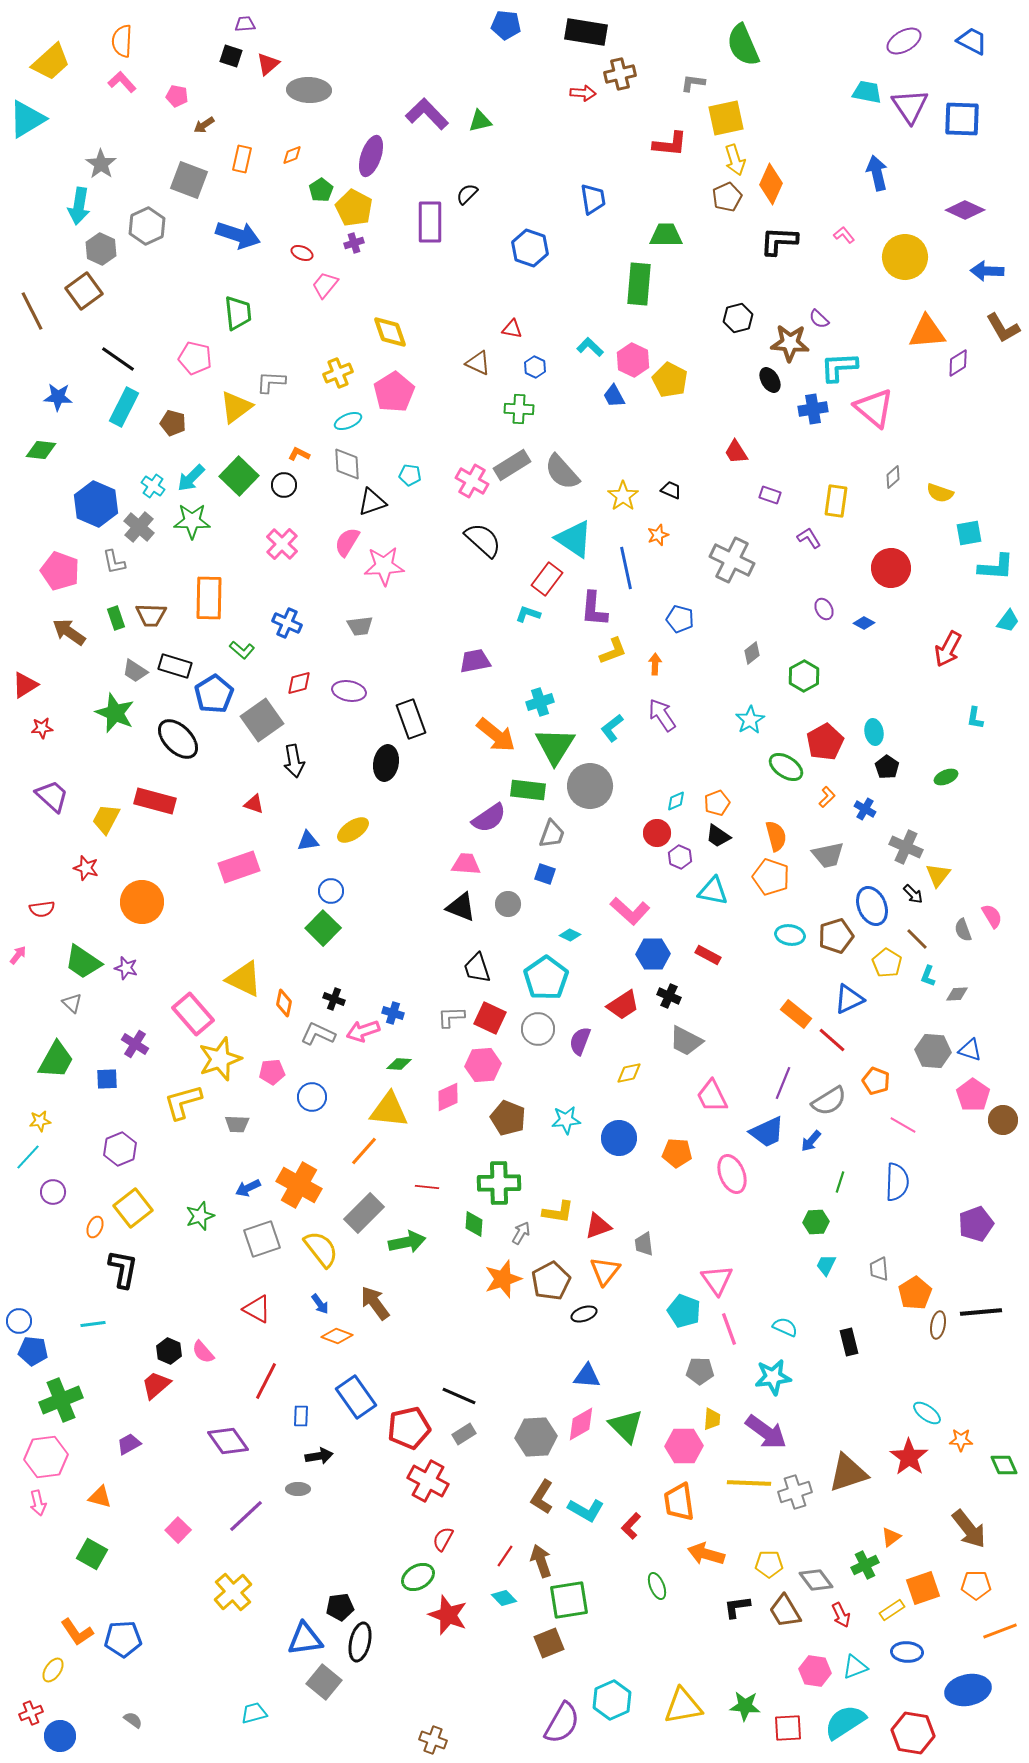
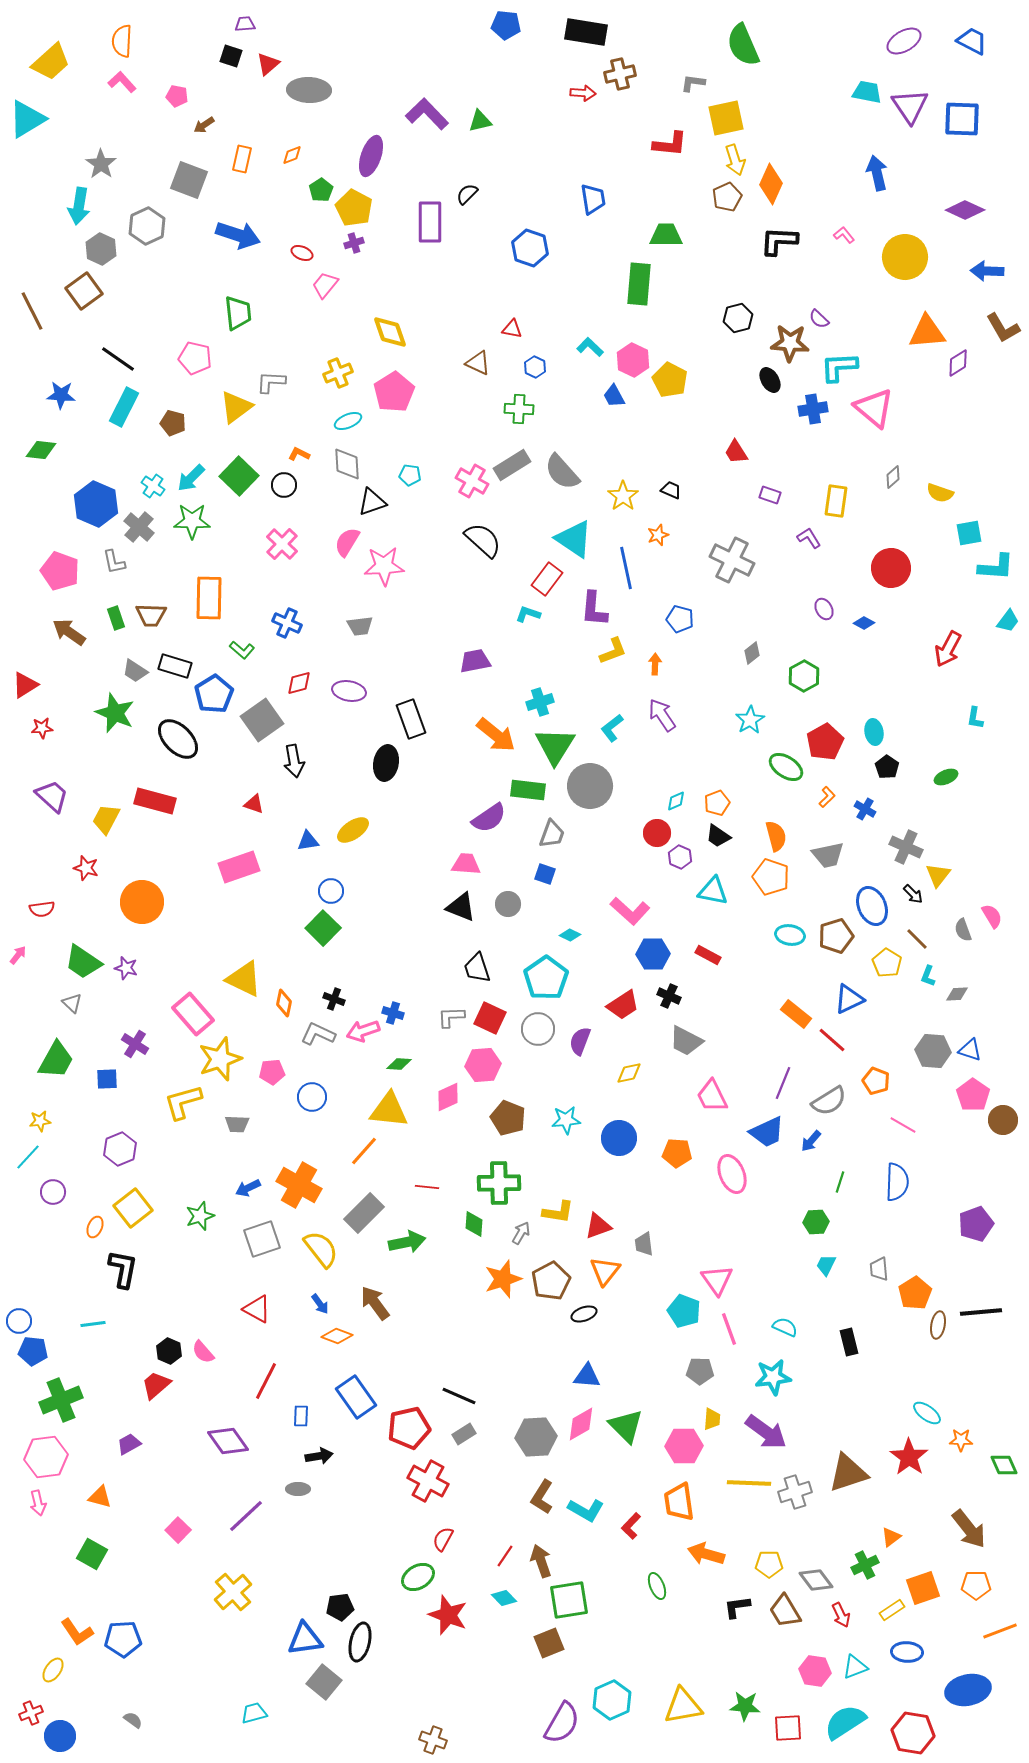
blue star at (58, 397): moved 3 px right, 2 px up
